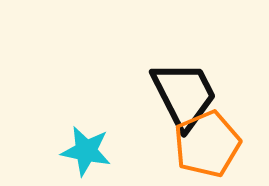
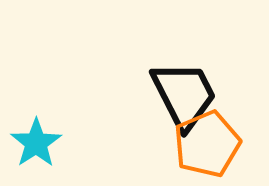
cyan star: moved 50 px left, 8 px up; rotated 27 degrees clockwise
